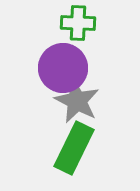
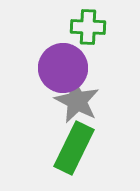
green cross: moved 10 px right, 4 px down
